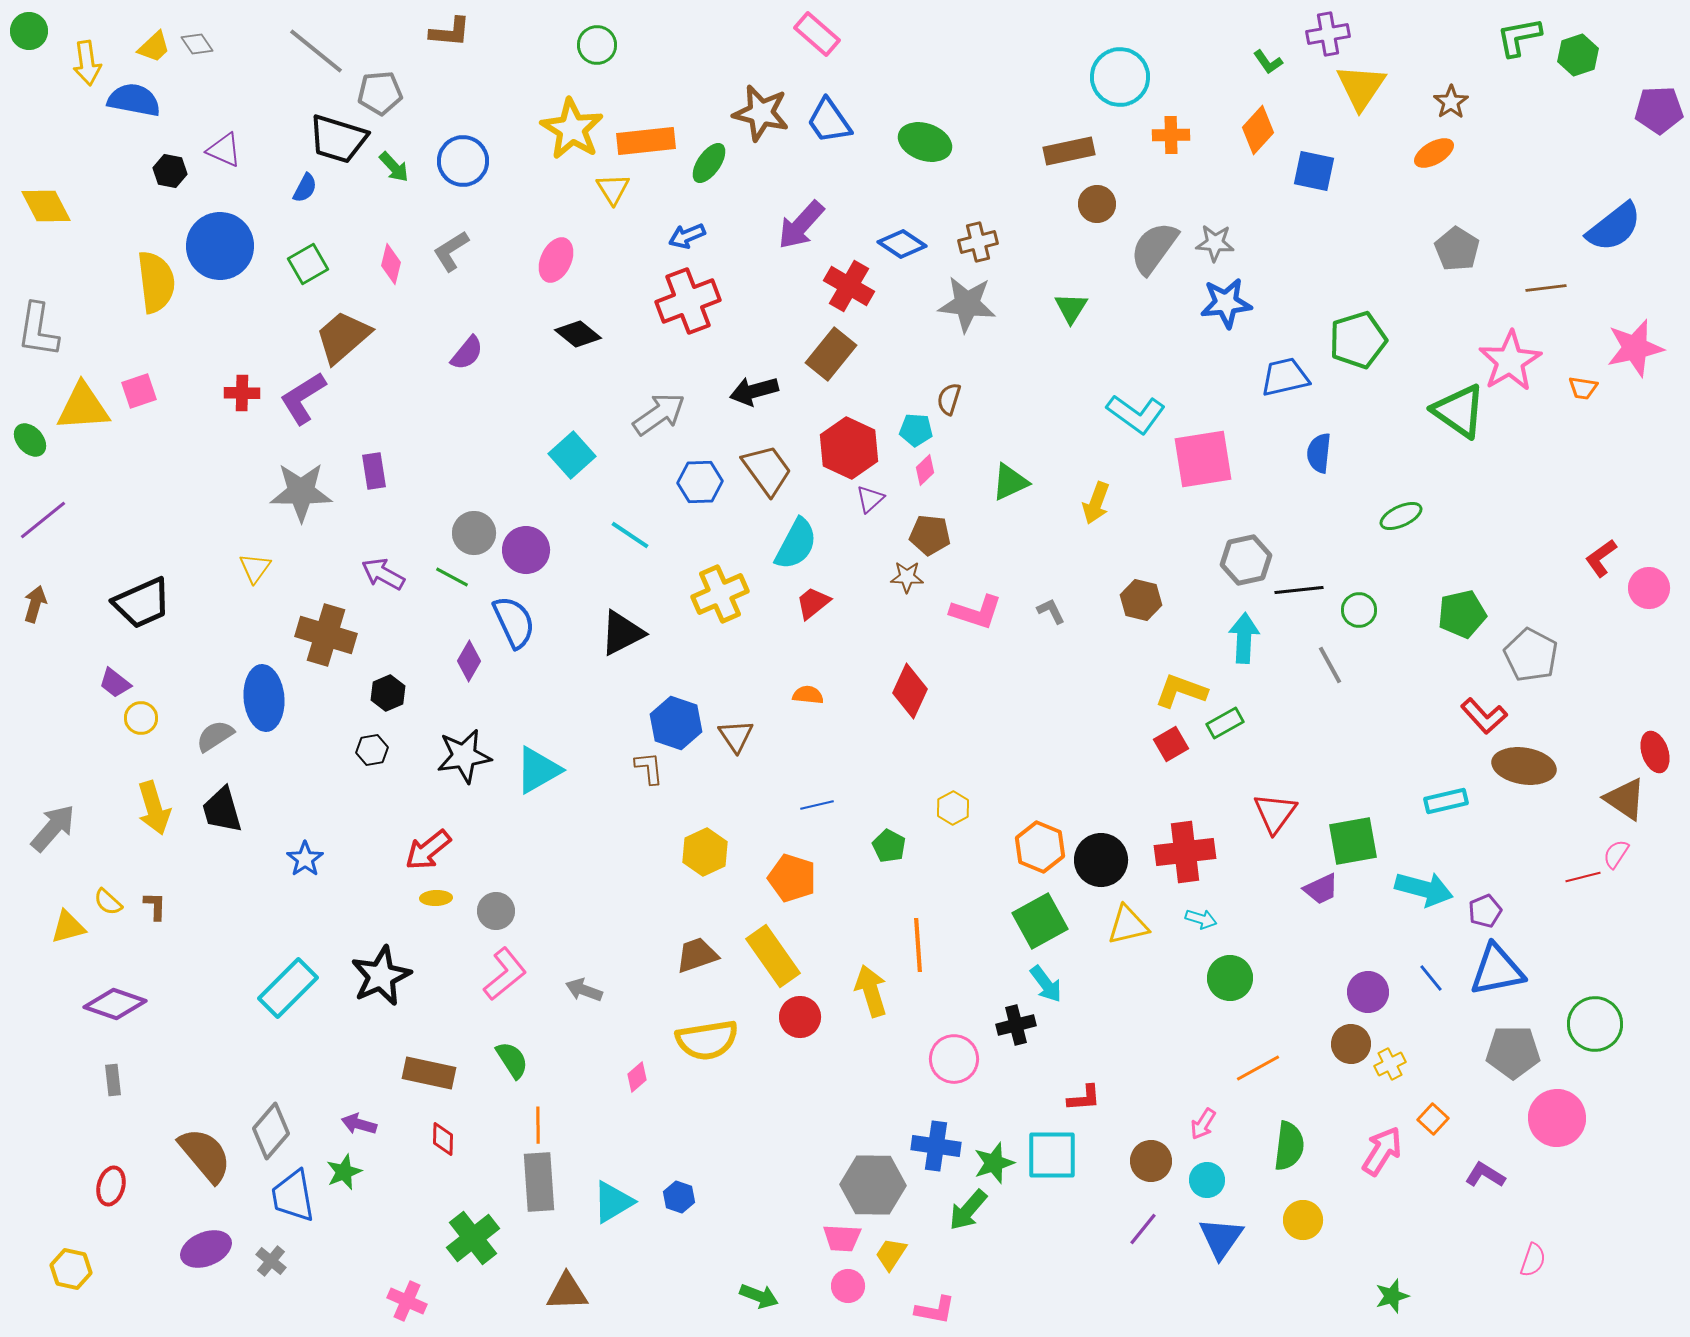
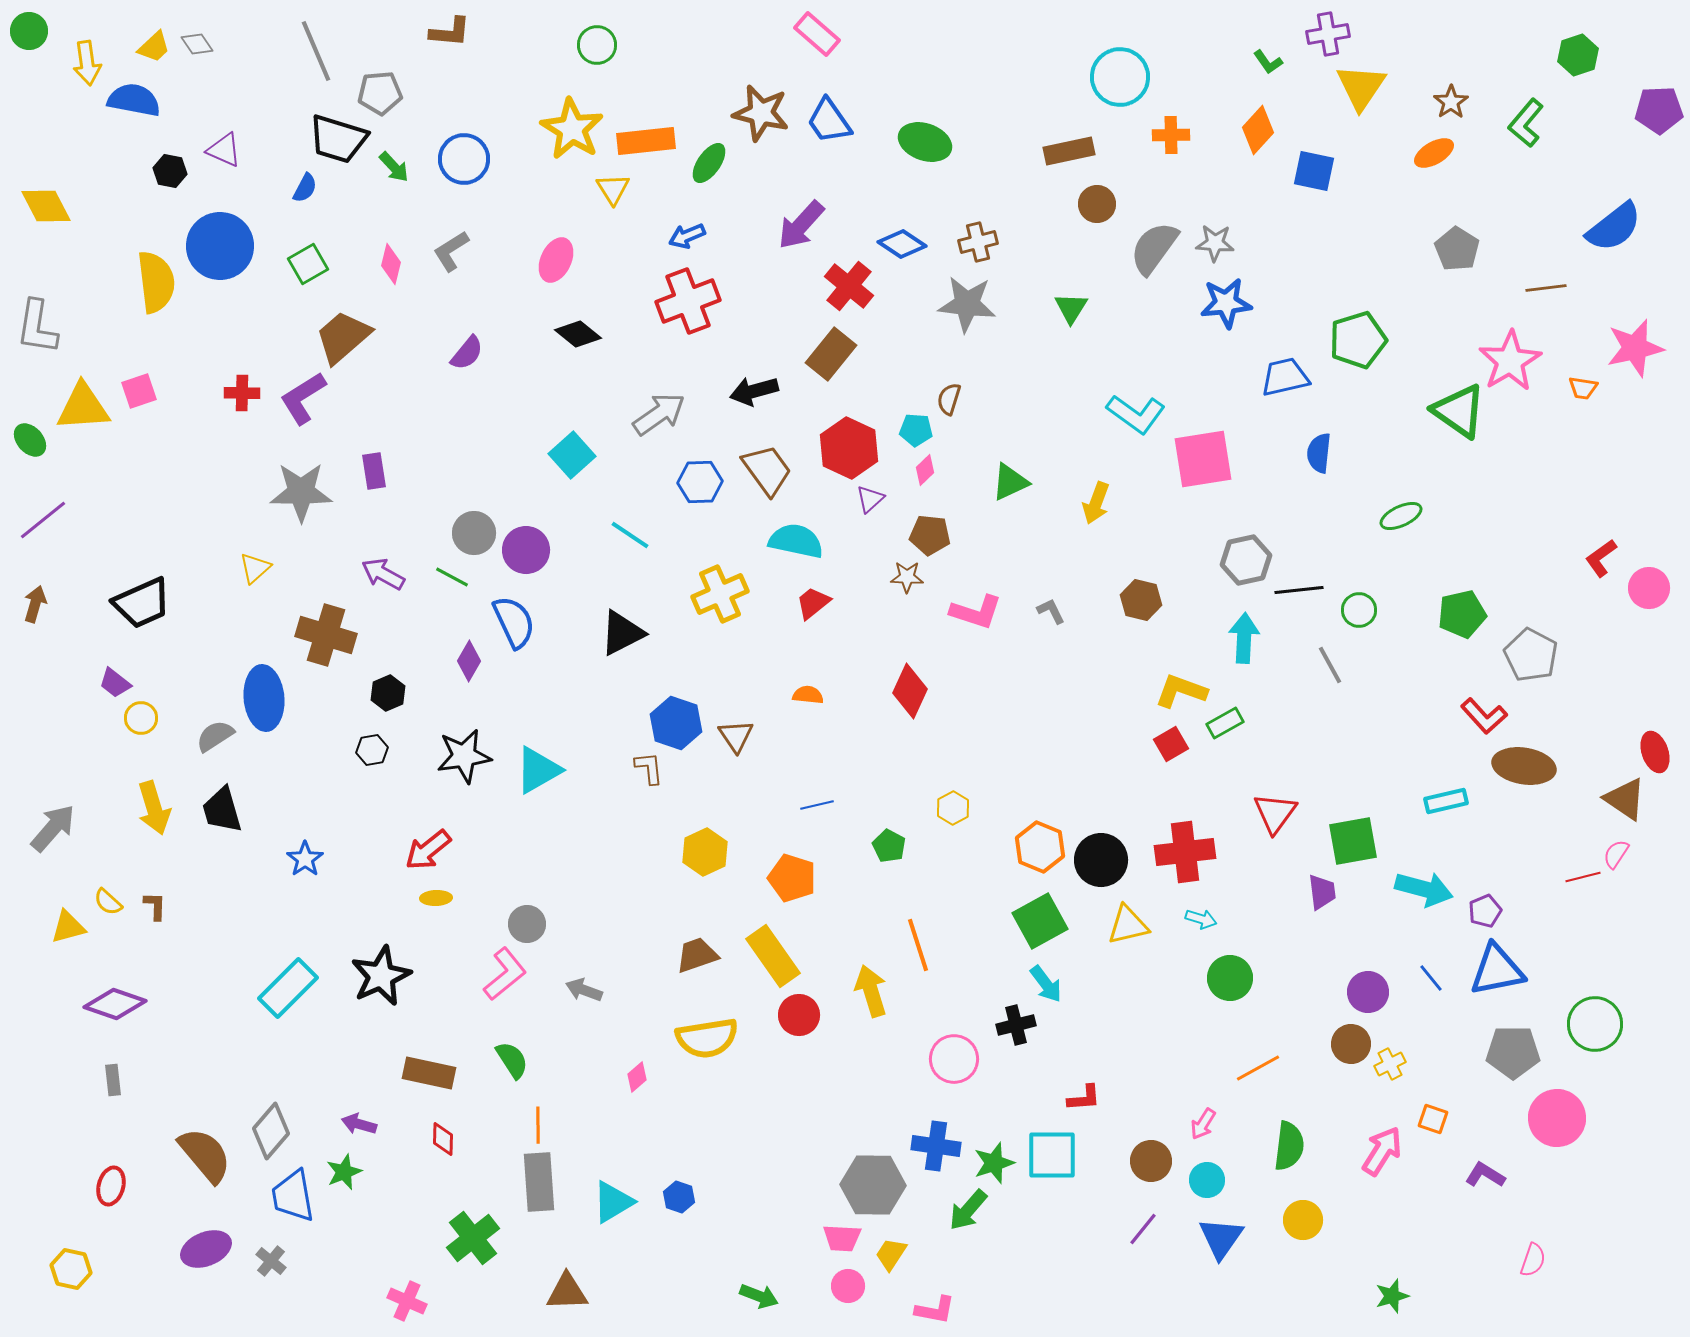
green L-shape at (1519, 37): moved 7 px right, 86 px down; rotated 39 degrees counterclockwise
gray line at (316, 51): rotated 28 degrees clockwise
blue circle at (463, 161): moved 1 px right, 2 px up
red cross at (849, 286): rotated 9 degrees clockwise
gray L-shape at (38, 330): moved 1 px left, 3 px up
cyan semicircle at (796, 544): moved 3 px up; rotated 106 degrees counterclockwise
yellow triangle at (255, 568): rotated 12 degrees clockwise
purple trapezoid at (1321, 889): moved 1 px right, 3 px down; rotated 72 degrees counterclockwise
gray circle at (496, 911): moved 31 px right, 13 px down
orange line at (918, 945): rotated 14 degrees counterclockwise
red circle at (800, 1017): moved 1 px left, 2 px up
yellow semicircle at (707, 1040): moved 2 px up
orange square at (1433, 1119): rotated 24 degrees counterclockwise
